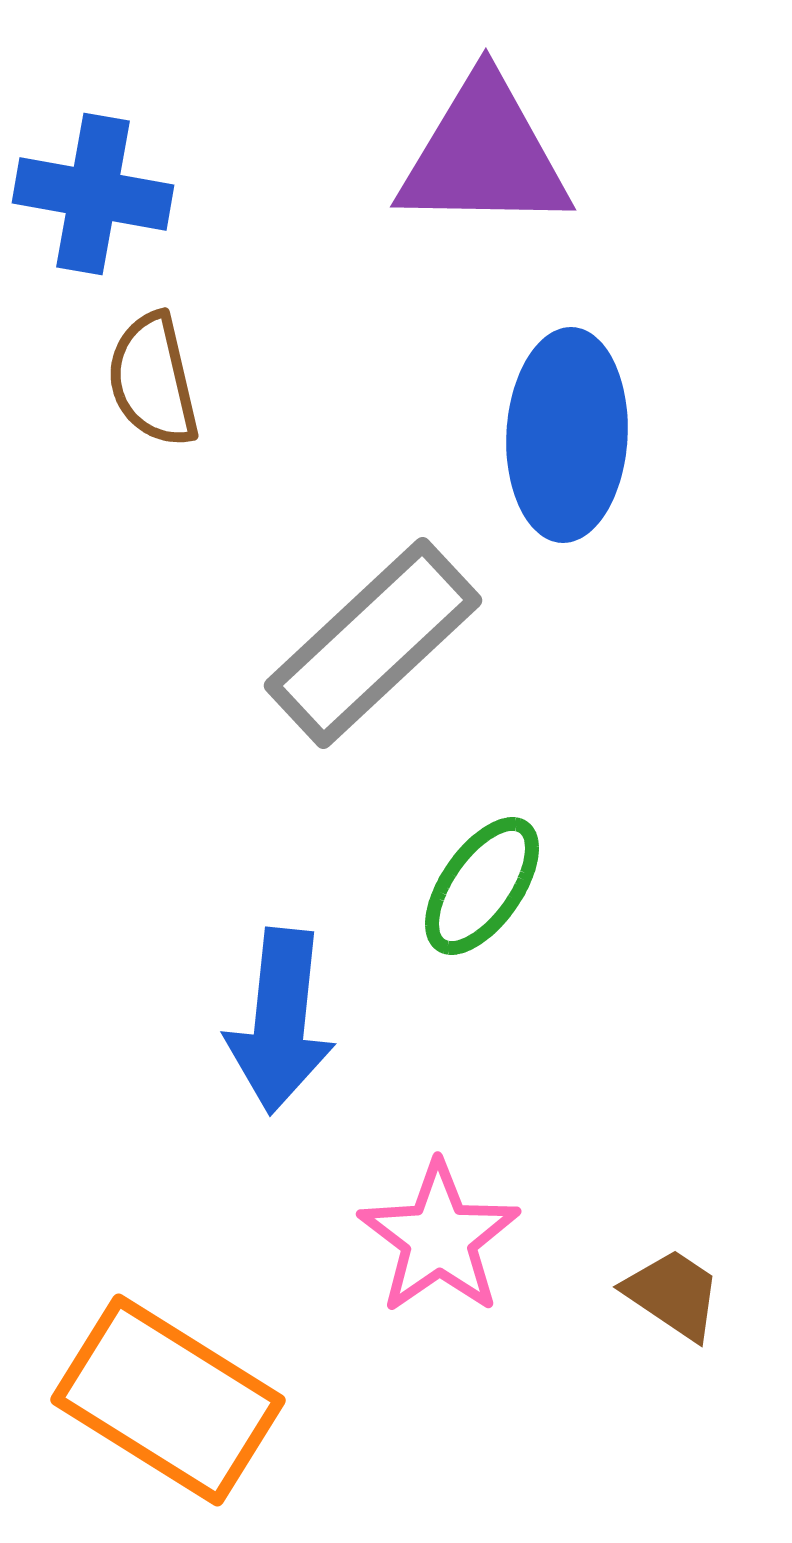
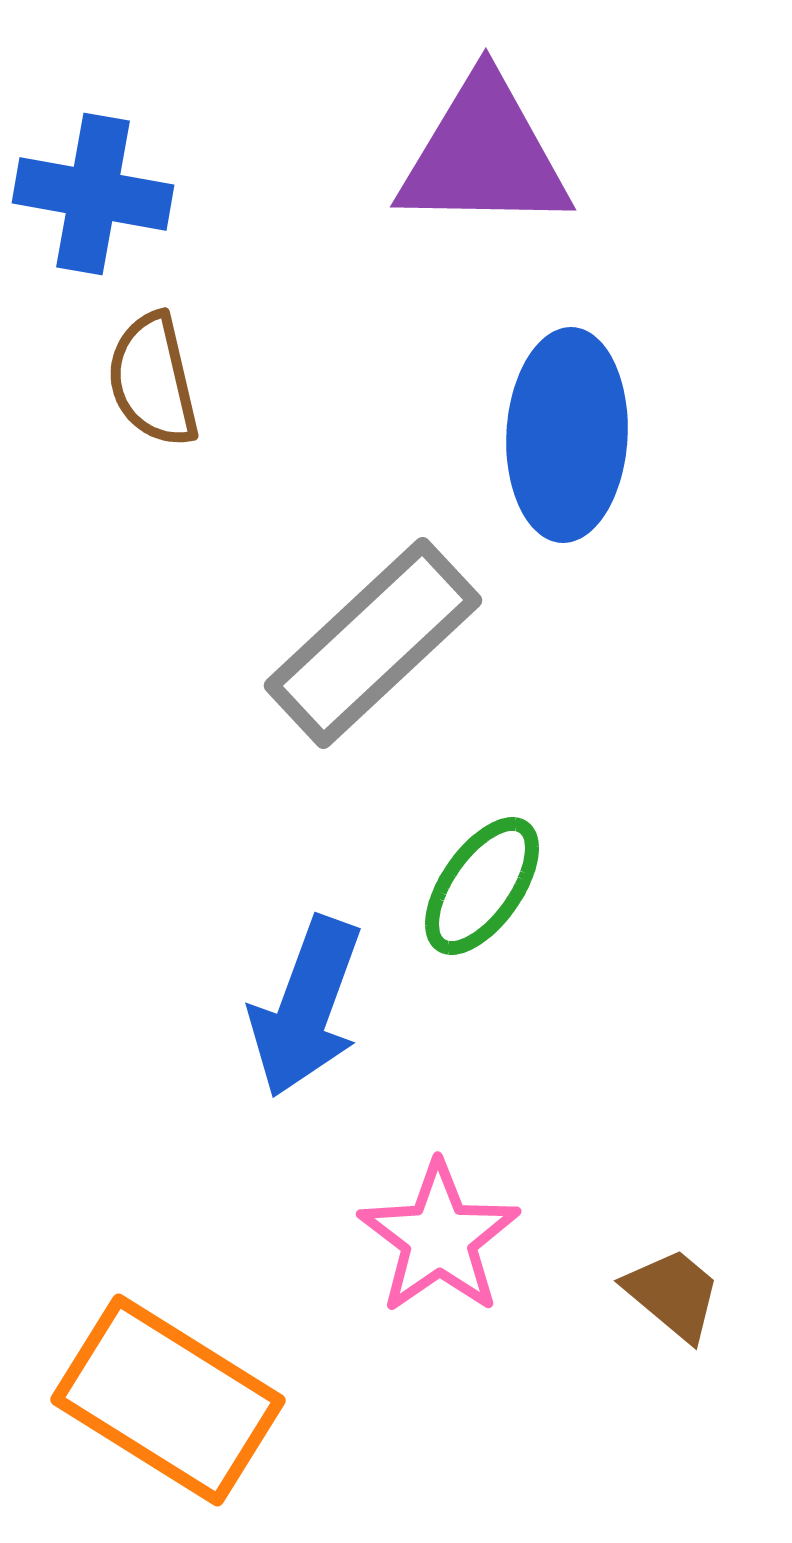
blue arrow: moved 26 px right, 14 px up; rotated 14 degrees clockwise
brown trapezoid: rotated 6 degrees clockwise
